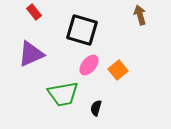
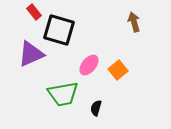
brown arrow: moved 6 px left, 7 px down
black square: moved 23 px left
